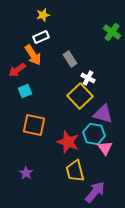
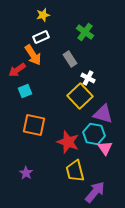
green cross: moved 27 px left
